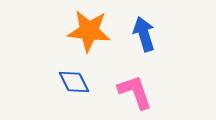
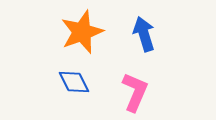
orange star: moved 7 px left, 1 px down; rotated 27 degrees counterclockwise
pink L-shape: rotated 42 degrees clockwise
